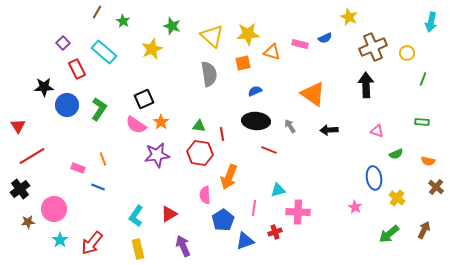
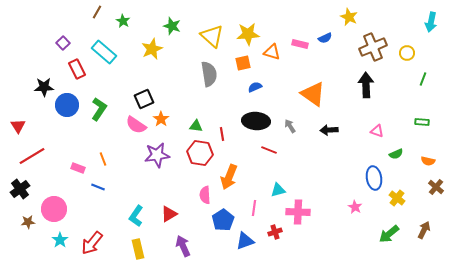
blue semicircle at (255, 91): moved 4 px up
orange star at (161, 122): moved 3 px up
green triangle at (199, 126): moved 3 px left
